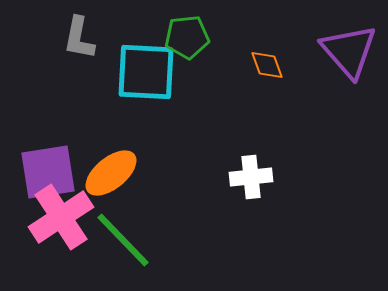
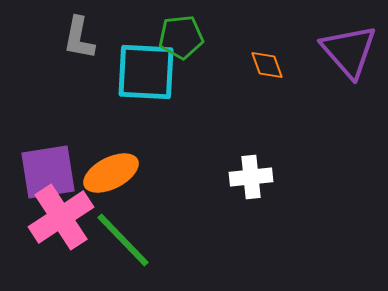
green pentagon: moved 6 px left
orange ellipse: rotated 12 degrees clockwise
